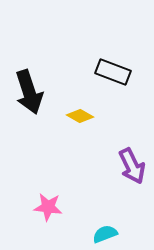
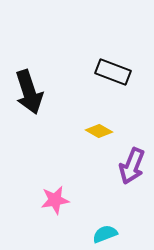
yellow diamond: moved 19 px right, 15 px down
purple arrow: rotated 48 degrees clockwise
pink star: moved 7 px right, 7 px up; rotated 16 degrees counterclockwise
